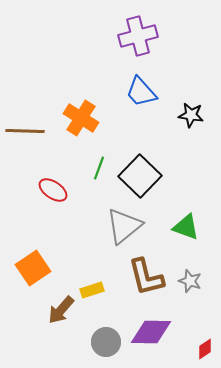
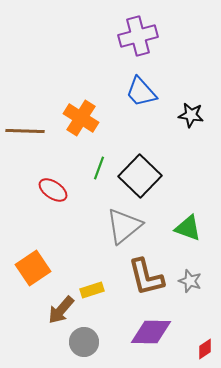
green triangle: moved 2 px right, 1 px down
gray circle: moved 22 px left
